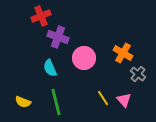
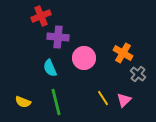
purple cross: rotated 15 degrees counterclockwise
pink triangle: rotated 28 degrees clockwise
